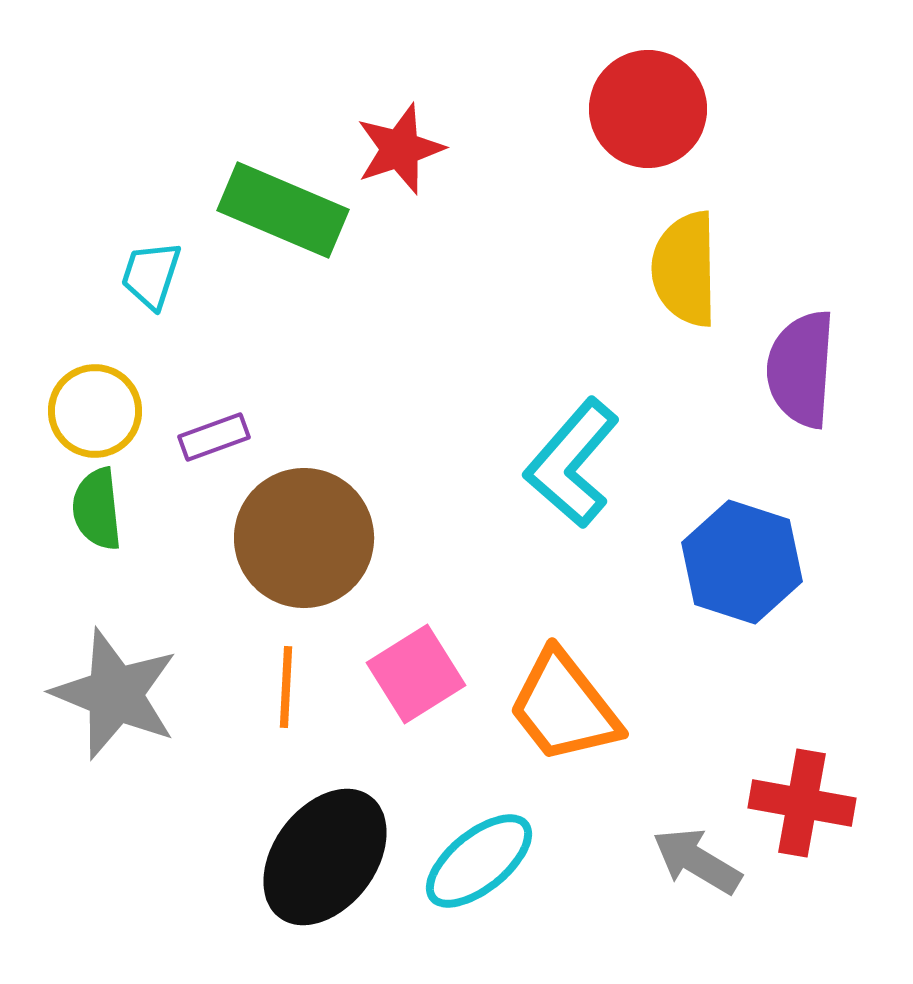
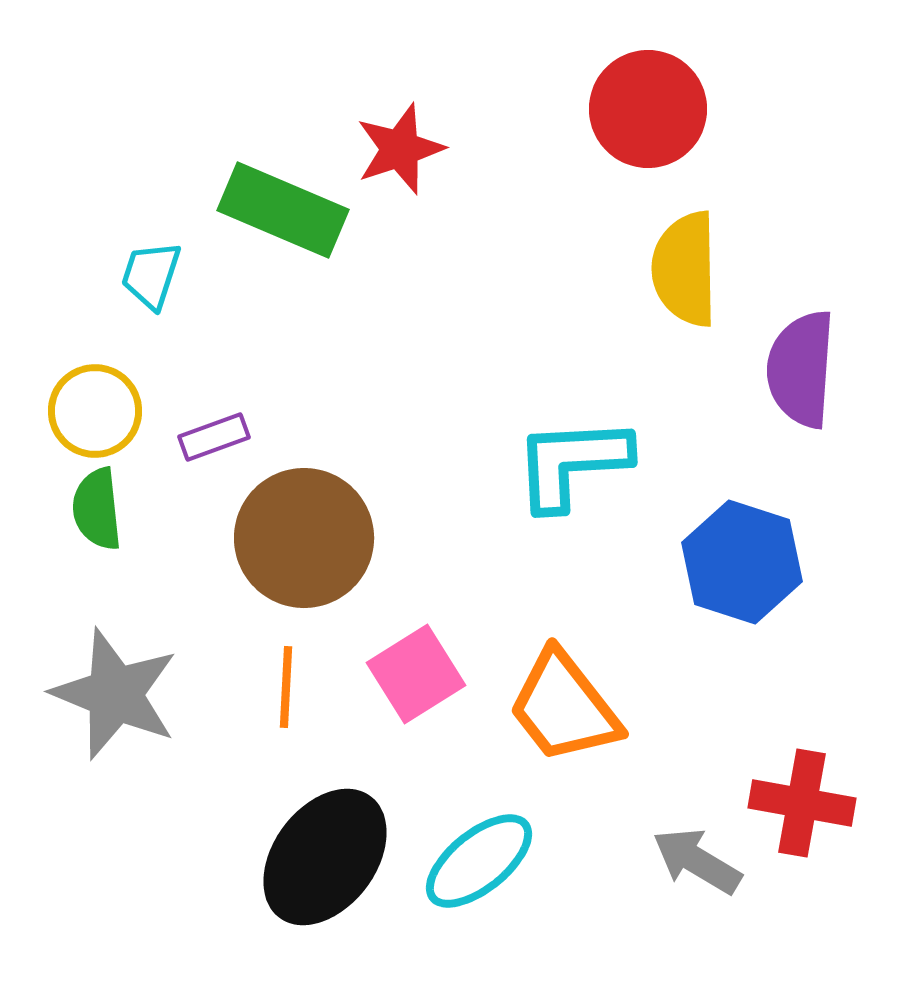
cyan L-shape: rotated 46 degrees clockwise
